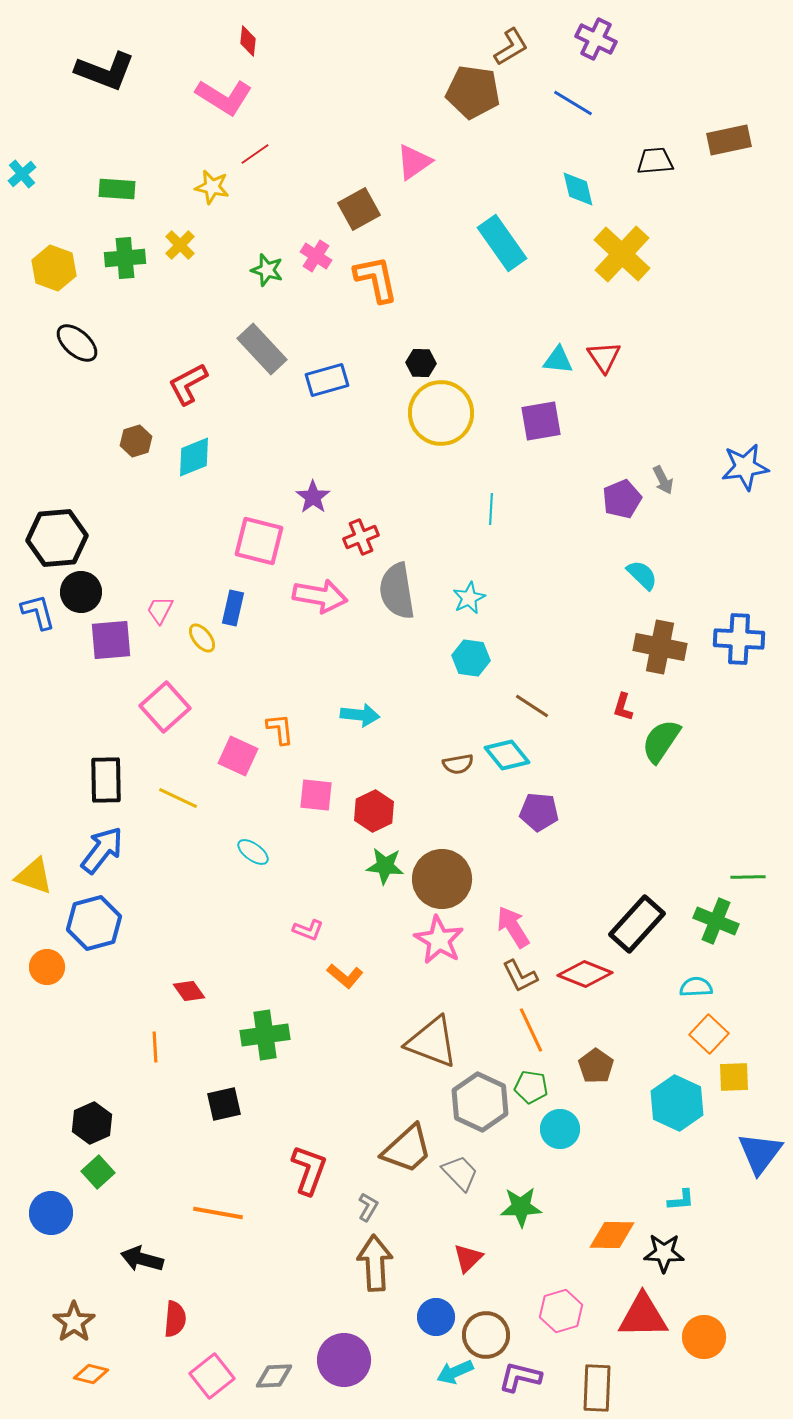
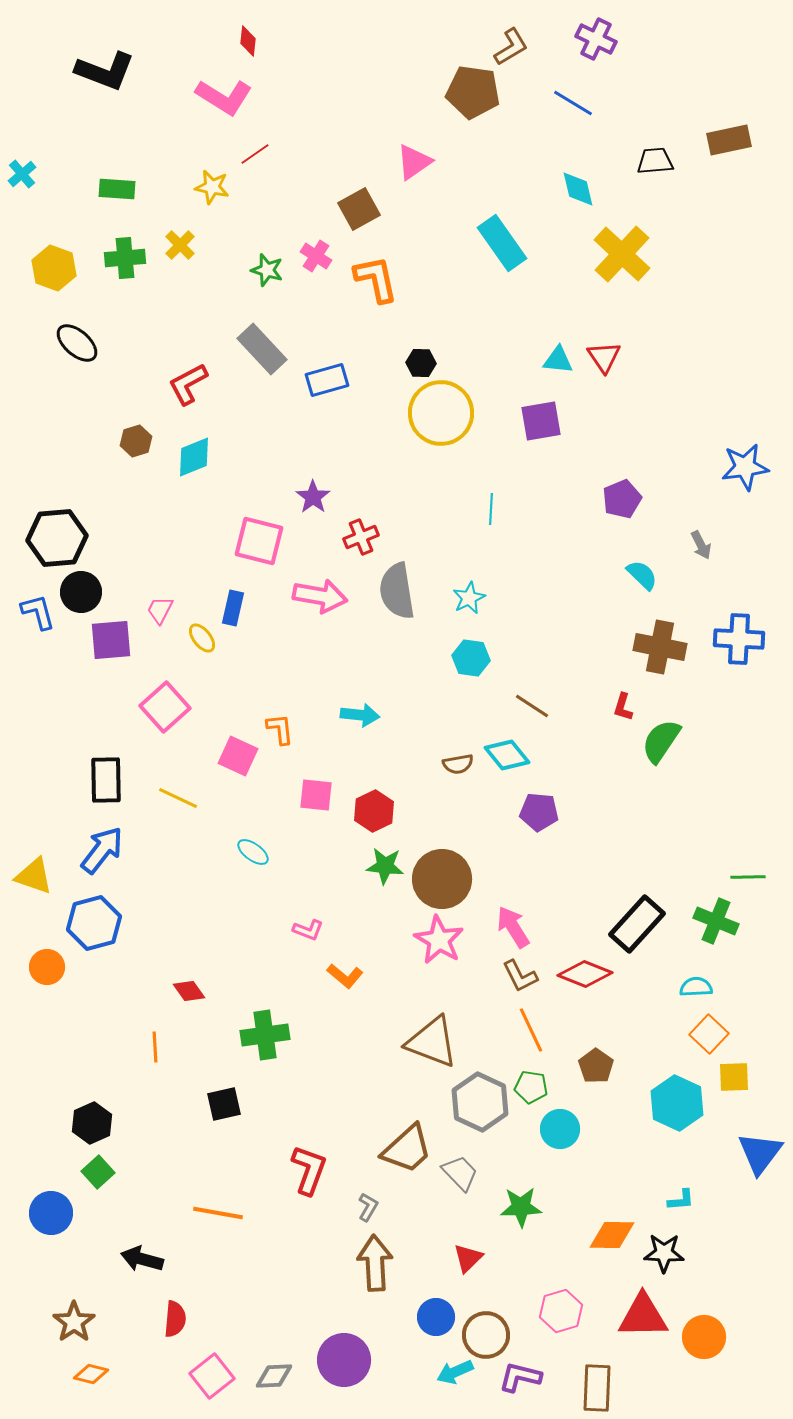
gray arrow at (663, 480): moved 38 px right, 65 px down
